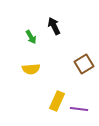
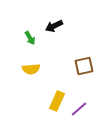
black arrow: rotated 90 degrees counterclockwise
green arrow: moved 1 px left, 1 px down
brown square: moved 2 px down; rotated 18 degrees clockwise
purple line: rotated 48 degrees counterclockwise
